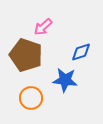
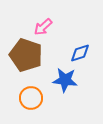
blue diamond: moved 1 px left, 1 px down
